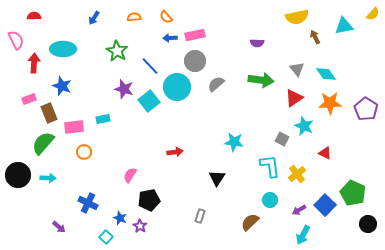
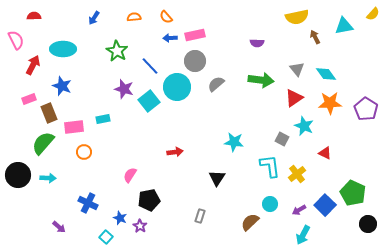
red arrow at (34, 63): moved 1 px left, 2 px down; rotated 24 degrees clockwise
cyan circle at (270, 200): moved 4 px down
